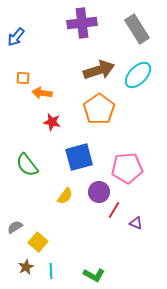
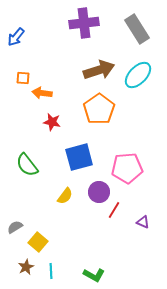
purple cross: moved 2 px right
purple triangle: moved 7 px right, 1 px up
